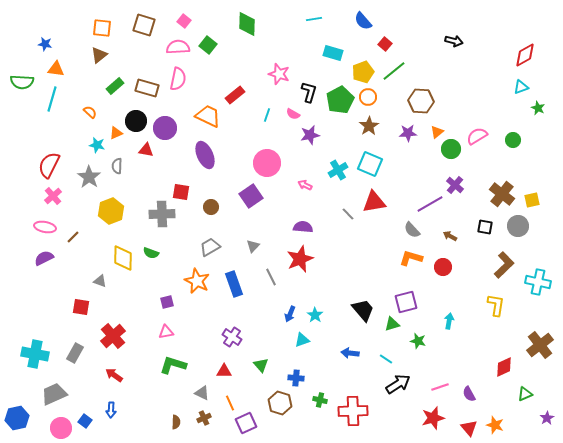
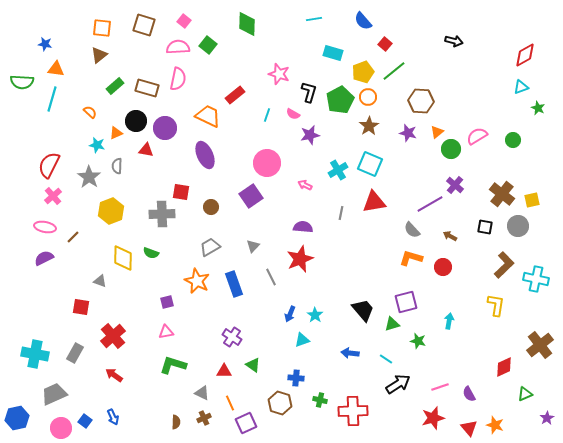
purple star at (408, 133): rotated 18 degrees clockwise
gray line at (348, 214): moved 7 px left, 1 px up; rotated 56 degrees clockwise
cyan cross at (538, 282): moved 2 px left, 3 px up
green triangle at (261, 365): moved 8 px left; rotated 14 degrees counterclockwise
blue arrow at (111, 410): moved 2 px right, 7 px down; rotated 28 degrees counterclockwise
